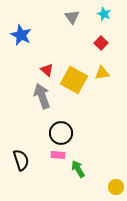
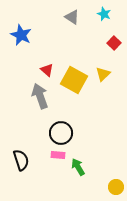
gray triangle: rotated 21 degrees counterclockwise
red square: moved 13 px right
yellow triangle: moved 1 px right, 1 px down; rotated 35 degrees counterclockwise
gray arrow: moved 2 px left
green arrow: moved 2 px up
